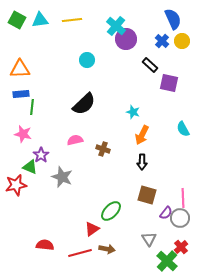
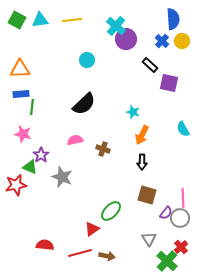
blue semicircle: rotated 20 degrees clockwise
brown arrow: moved 7 px down
